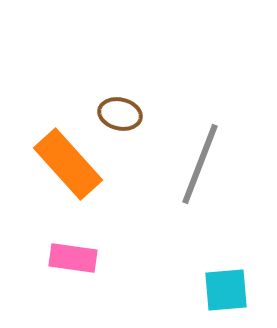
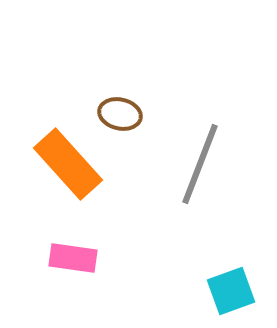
cyan square: moved 5 px right, 1 px down; rotated 15 degrees counterclockwise
